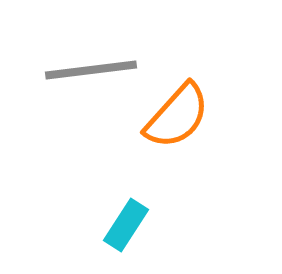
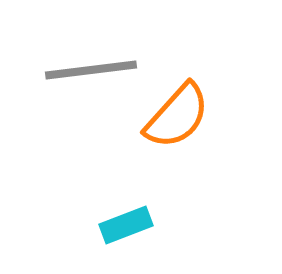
cyan rectangle: rotated 36 degrees clockwise
